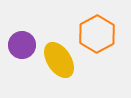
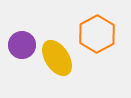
yellow ellipse: moved 2 px left, 2 px up
